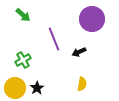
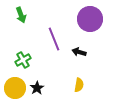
green arrow: moved 2 px left; rotated 28 degrees clockwise
purple circle: moved 2 px left
black arrow: rotated 40 degrees clockwise
yellow semicircle: moved 3 px left, 1 px down
